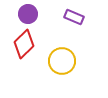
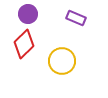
purple rectangle: moved 2 px right, 1 px down
